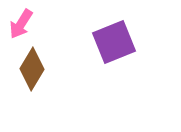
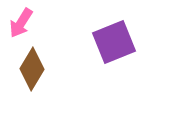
pink arrow: moved 1 px up
